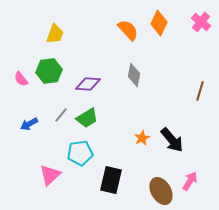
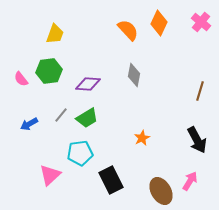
black arrow: moved 25 px right; rotated 12 degrees clockwise
black rectangle: rotated 40 degrees counterclockwise
